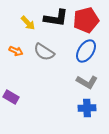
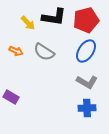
black L-shape: moved 2 px left, 1 px up
